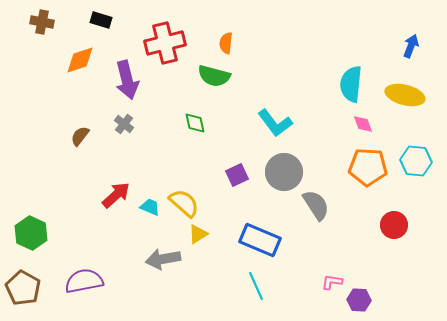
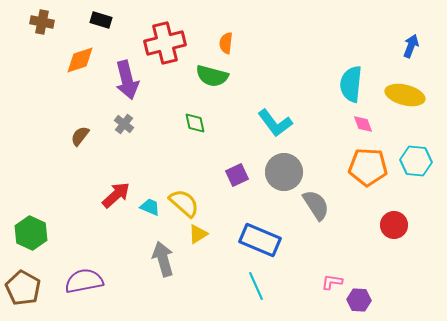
green semicircle: moved 2 px left
gray arrow: rotated 84 degrees clockwise
